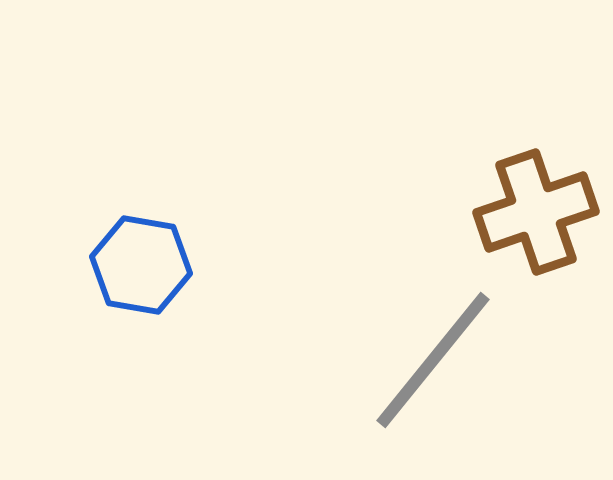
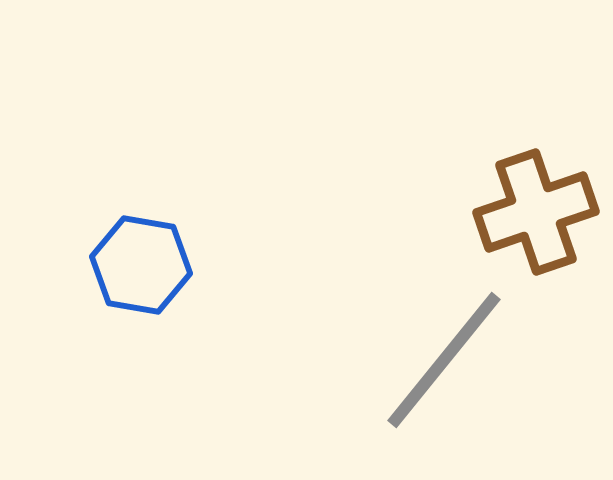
gray line: moved 11 px right
